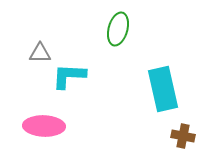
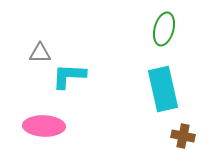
green ellipse: moved 46 px right
